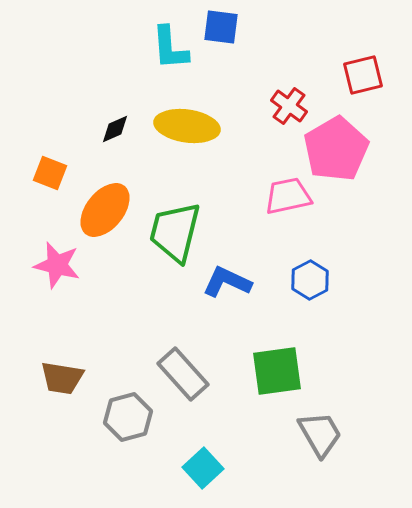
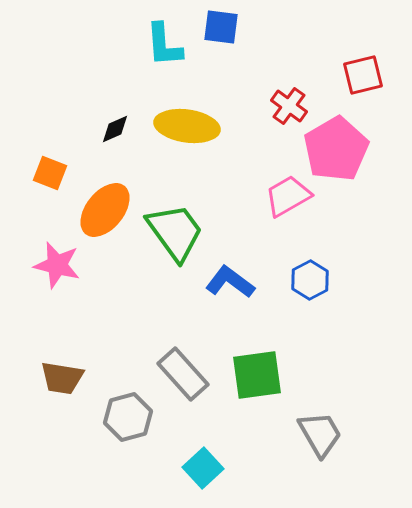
cyan L-shape: moved 6 px left, 3 px up
pink trapezoid: rotated 18 degrees counterclockwise
green trapezoid: rotated 130 degrees clockwise
blue L-shape: moved 3 px right; rotated 12 degrees clockwise
green square: moved 20 px left, 4 px down
